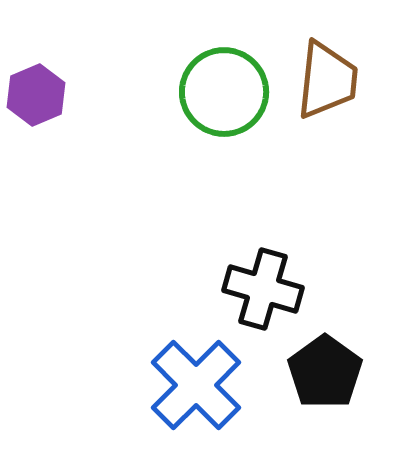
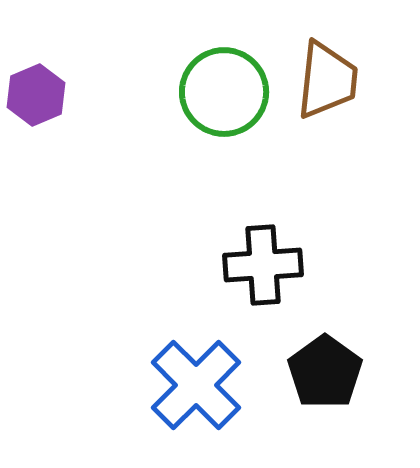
black cross: moved 24 px up; rotated 20 degrees counterclockwise
